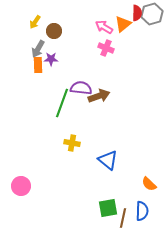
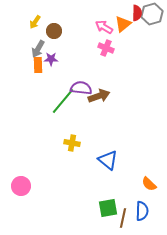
green line: moved 1 px right, 2 px up; rotated 20 degrees clockwise
